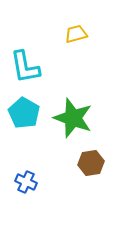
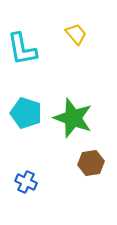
yellow trapezoid: rotated 65 degrees clockwise
cyan L-shape: moved 3 px left, 18 px up
cyan pentagon: moved 2 px right; rotated 12 degrees counterclockwise
